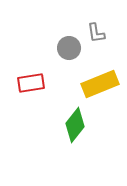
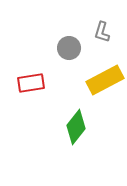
gray L-shape: moved 6 px right, 1 px up; rotated 25 degrees clockwise
yellow rectangle: moved 5 px right, 4 px up; rotated 6 degrees counterclockwise
green diamond: moved 1 px right, 2 px down
